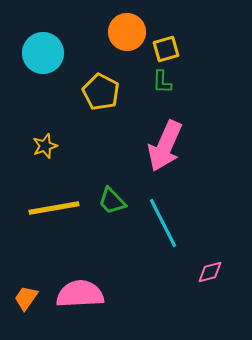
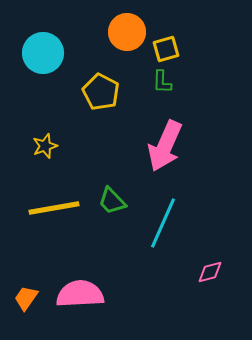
cyan line: rotated 51 degrees clockwise
